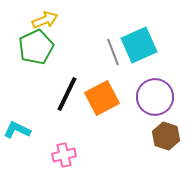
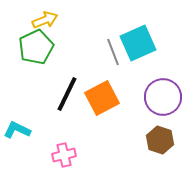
cyan square: moved 1 px left, 2 px up
purple circle: moved 8 px right
brown hexagon: moved 6 px left, 4 px down
